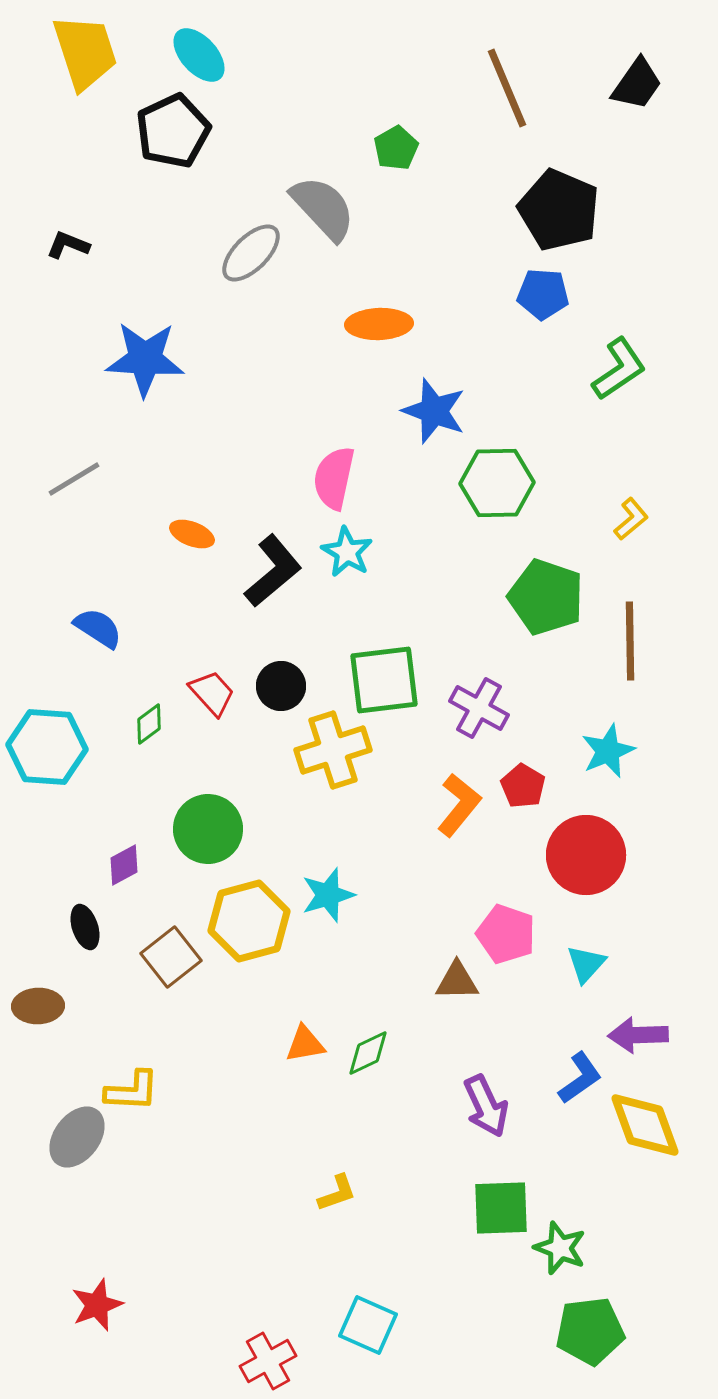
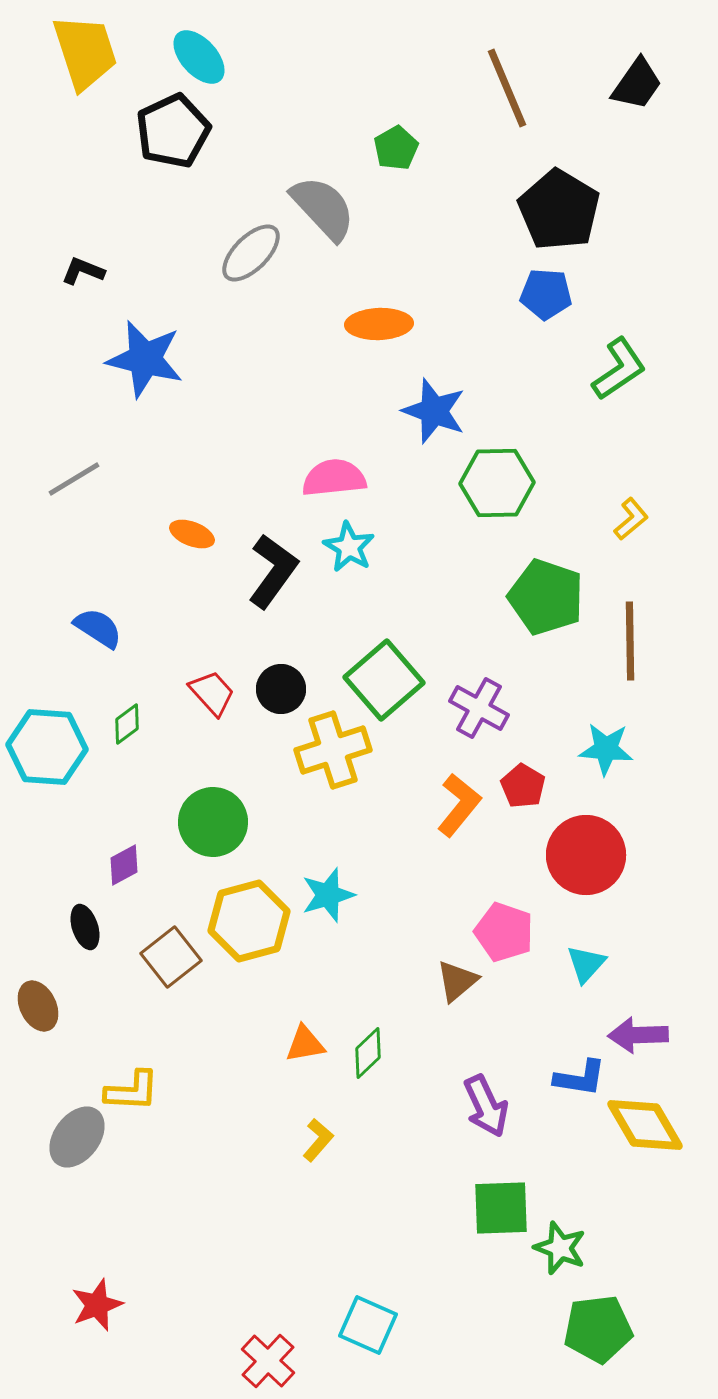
cyan ellipse at (199, 55): moved 2 px down
black pentagon at (559, 210): rotated 8 degrees clockwise
black L-shape at (68, 245): moved 15 px right, 26 px down
blue pentagon at (543, 294): moved 3 px right
blue star at (145, 359): rotated 10 degrees clockwise
pink semicircle at (334, 478): rotated 72 degrees clockwise
cyan star at (347, 552): moved 2 px right, 5 px up
black L-shape at (273, 571): rotated 14 degrees counterclockwise
green square at (384, 680): rotated 34 degrees counterclockwise
black circle at (281, 686): moved 3 px down
green diamond at (149, 724): moved 22 px left
cyan star at (608, 751): moved 2 px left, 2 px up; rotated 28 degrees clockwise
green circle at (208, 829): moved 5 px right, 7 px up
pink pentagon at (506, 934): moved 2 px left, 2 px up
brown triangle at (457, 981): rotated 39 degrees counterclockwise
brown ellipse at (38, 1006): rotated 66 degrees clockwise
green diamond at (368, 1053): rotated 18 degrees counterclockwise
blue L-shape at (580, 1078): rotated 44 degrees clockwise
yellow diamond at (645, 1125): rotated 10 degrees counterclockwise
yellow L-shape at (337, 1193): moved 19 px left, 53 px up; rotated 30 degrees counterclockwise
green pentagon at (590, 1331): moved 8 px right, 2 px up
red cross at (268, 1361): rotated 18 degrees counterclockwise
